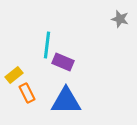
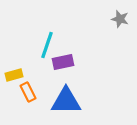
cyan line: rotated 12 degrees clockwise
purple rectangle: rotated 35 degrees counterclockwise
yellow rectangle: rotated 24 degrees clockwise
orange rectangle: moved 1 px right, 1 px up
